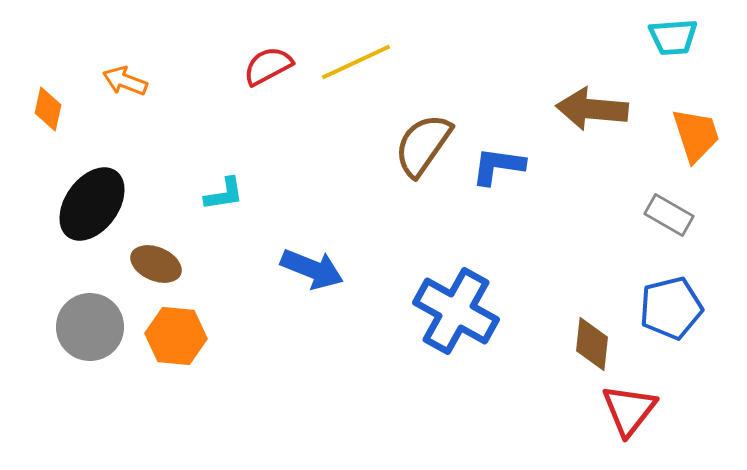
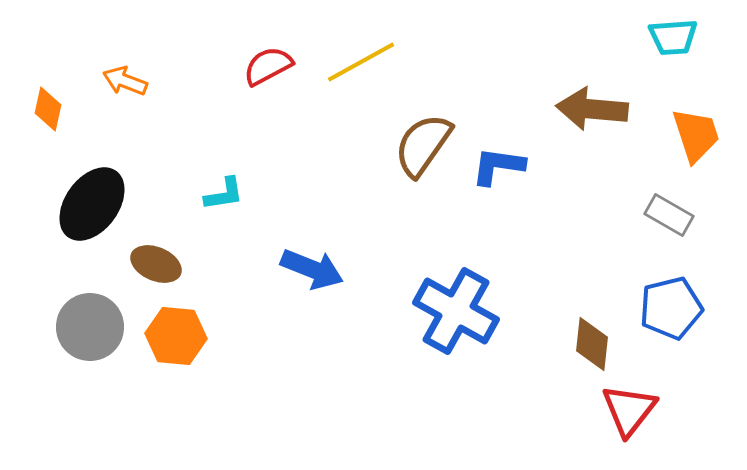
yellow line: moved 5 px right; rotated 4 degrees counterclockwise
